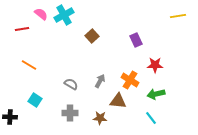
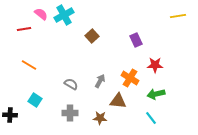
red line: moved 2 px right
orange cross: moved 2 px up
black cross: moved 2 px up
